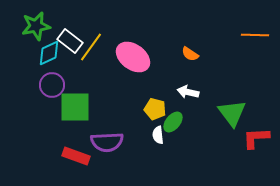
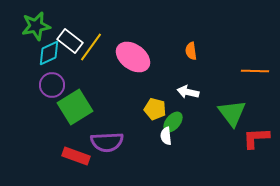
orange line: moved 36 px down
orange semicircle: moved 1 px right, 3 px up; rotated 48 degrees clockwise
green square: rotated 32 degrees counterclockwise
white semicircle: moved 8 px right, 1 px down
